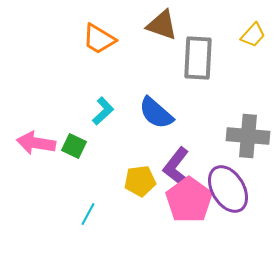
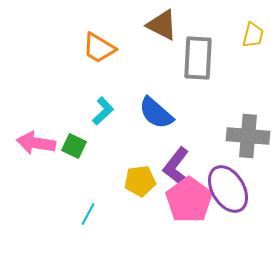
brown triangle: rotated 8 degrees clockwise
yellow trapezoid: rotated 28 degrees counterclockwise
orange trapezoid: moved 9 px down
